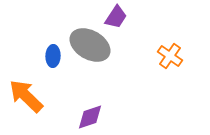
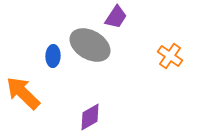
orange arrow: moved 3 px left, 3 px up
purple diamond: rotated 12 degrees counterclockwise
